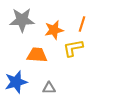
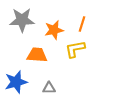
yellow L-shape: moved 2 px right, 1 px down
